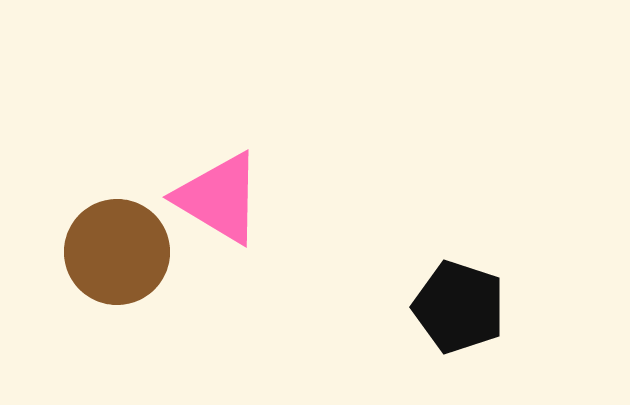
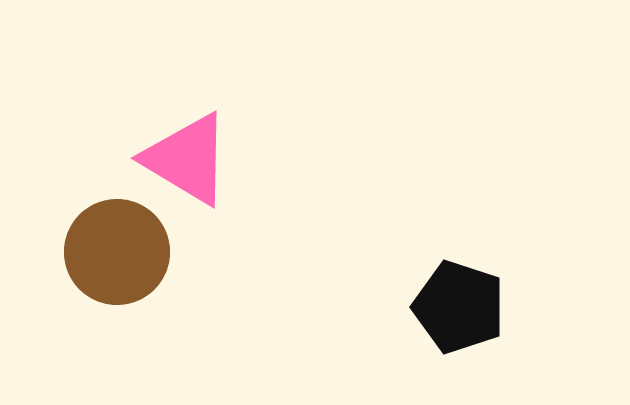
pink triangle: moved 32 px left, 39 px up
